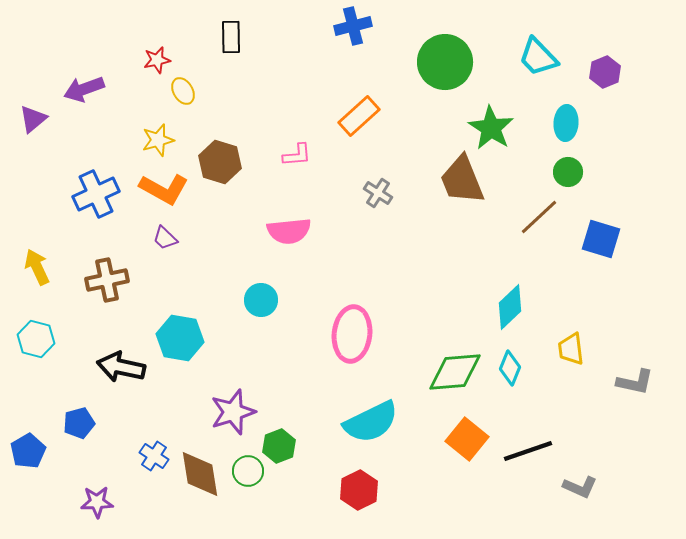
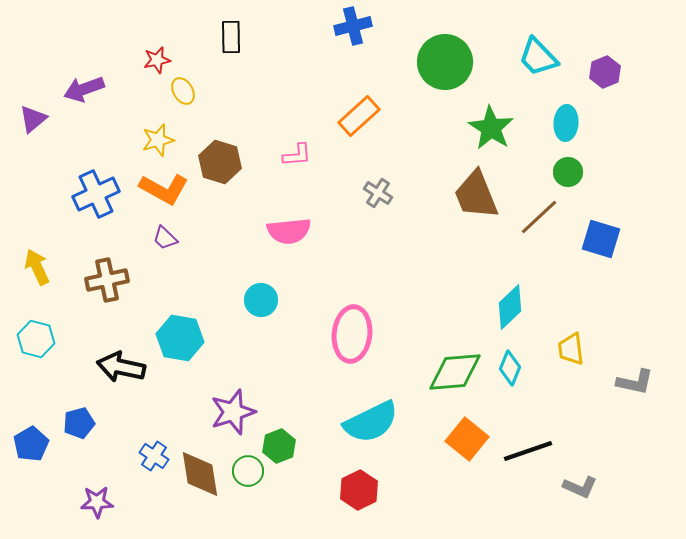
brown trapezoid at (462, 180): moved 14 px right, 15 px down
blue pentagon at (28, 451): moved 3 px right, 7 px up
